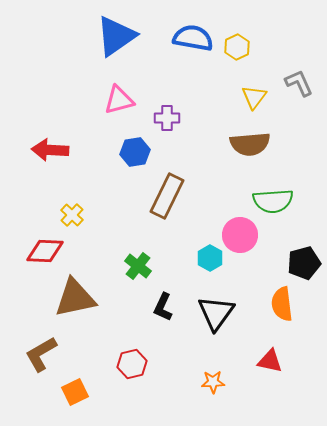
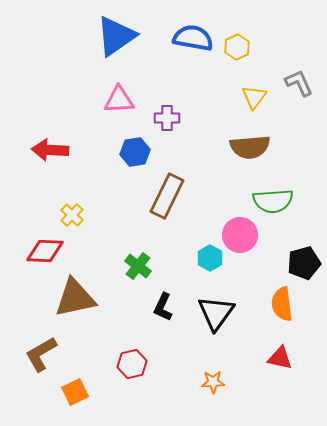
pink triangle: rotated 12 degrees clockwise
brown semicircle: moved 3 px down
red triangle: moved 10 px right, 3 px up
